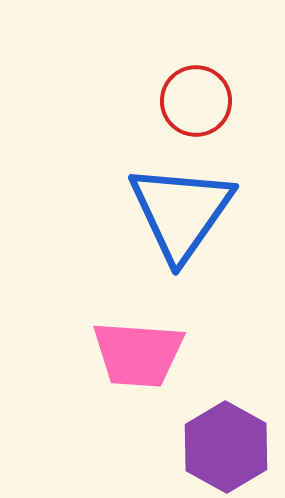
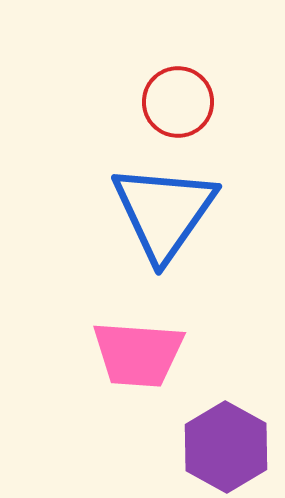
red circle: moved 18 px left, 1 px down
blue triangle: moved 17 px left
